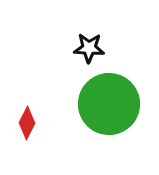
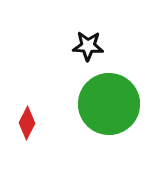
black star: moved 1 px left, 2 px up
